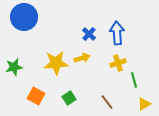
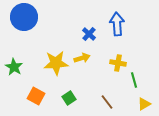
blue arrow: moved 9 px up
yellow cross: rotated 28 degrees clockwise
green star: rotated 30 degrees counterclockwise
